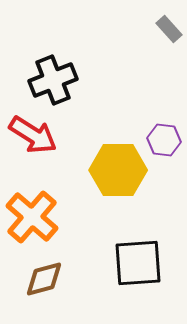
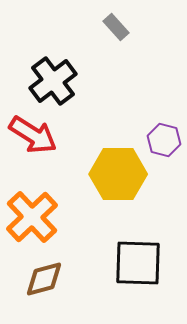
gray rectangle: moved 53 px left, 2 px up
black cross: moved 1 px down; rotated 15 degrees counterclockwise
purple hexagon: rotated 8 degrees clockwise
yellow hexagon: moved 4 px down
orange cross: rotated 6 degrees clockwise
black square: rotated 6 degrees clockwise
